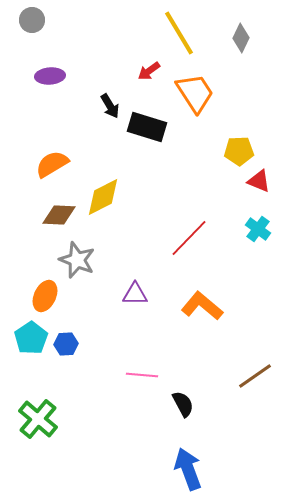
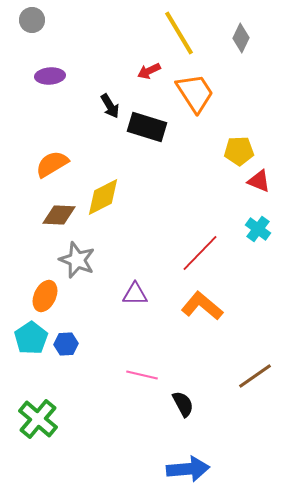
red arrow: rotated 10 degrees clockwise
red line: moved 11 px right, 15 px down
pink line: rotated 8 degrees clockwise
blue arrow: rotated 105 degrees clockwise
